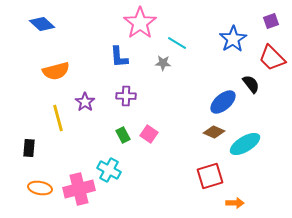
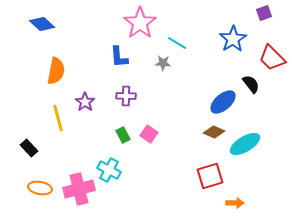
purple square: moved 7 px left, 8 px up
orange semicircle: rotated 64 degrees counterclockwise
black rectangle: rotated 48 degrees counterclockwise
